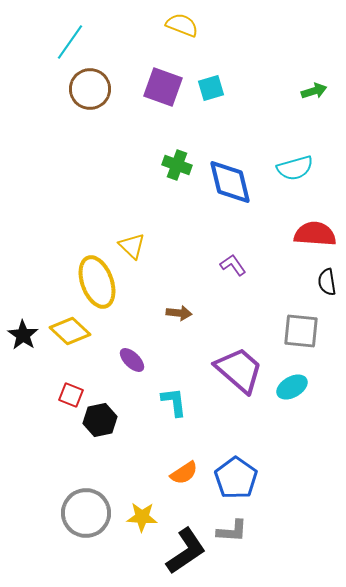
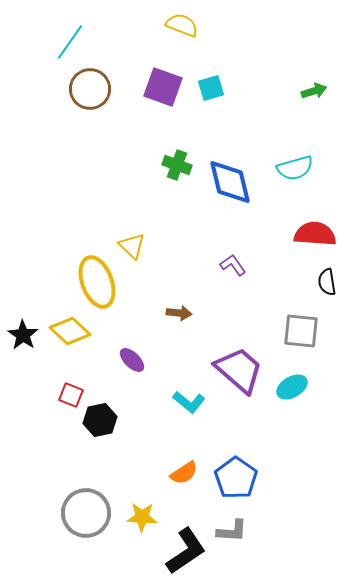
cyan L-shape: moved 15 px right; rotated 136 degrees clockwise
